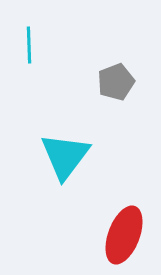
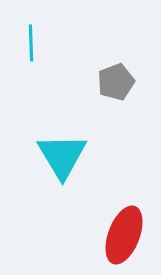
cyan line: moved 2 px right, 2 px up
cyan triangle: moved 3 px left; rotated 8 degrees counterclockwise
